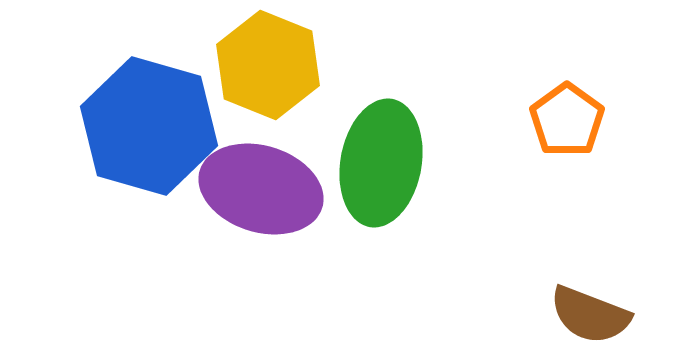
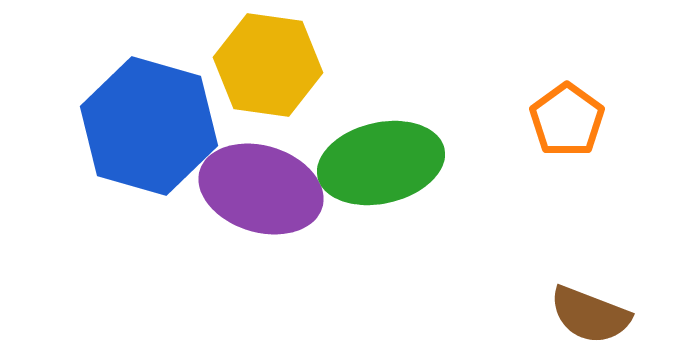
yellow hexagon: rotated 14 degrees counterclockwise
green ellipse: rotated 67 degrees clockwise
